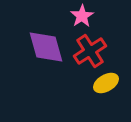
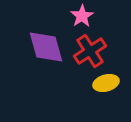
yellow ellipse: rotated 15 degrees clockwise
